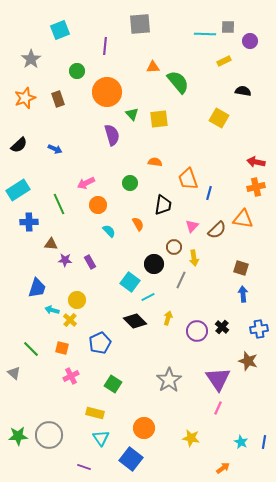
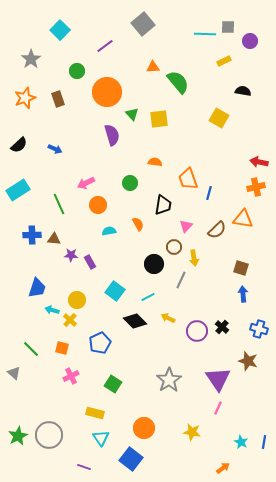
gray square at (140, 24): moved 3 px right; rotated 35 degrees counterclockwise
cyan square at (60, 30): rotated 24 degrees counterclockwise
purple line at (105, 46): rotated 48 degrees clockwise
red arrow at (256, 162): moved 3 px right
blue cross at (29, 222): moved 3 px right, 13 px down
pink triangle at (192, 226): moved 6 px left
cyan semicircle at (109, 231): rotated 56 degrees counterclockwise
brown triangle at (51, 244): moved 3 px right, 5 px up
purple star at (65, 260): moved 6 px right, 5 px up
cyan square at (130, 282): moved 15 px left, 9 px down
yellow arrow at (168, 318): rotated 80 degrees counterclockwise
blue cross at (259, 329): rotated 24 degrees clockwise
green star at (18, 436): rotated 24 degrees counterclockwise
yellow star at (191, 438): moved 1 px right, 6 px up
